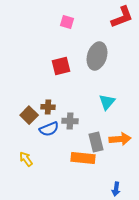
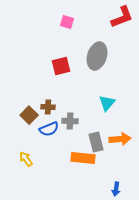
cyan triangle: moved 1 px down
